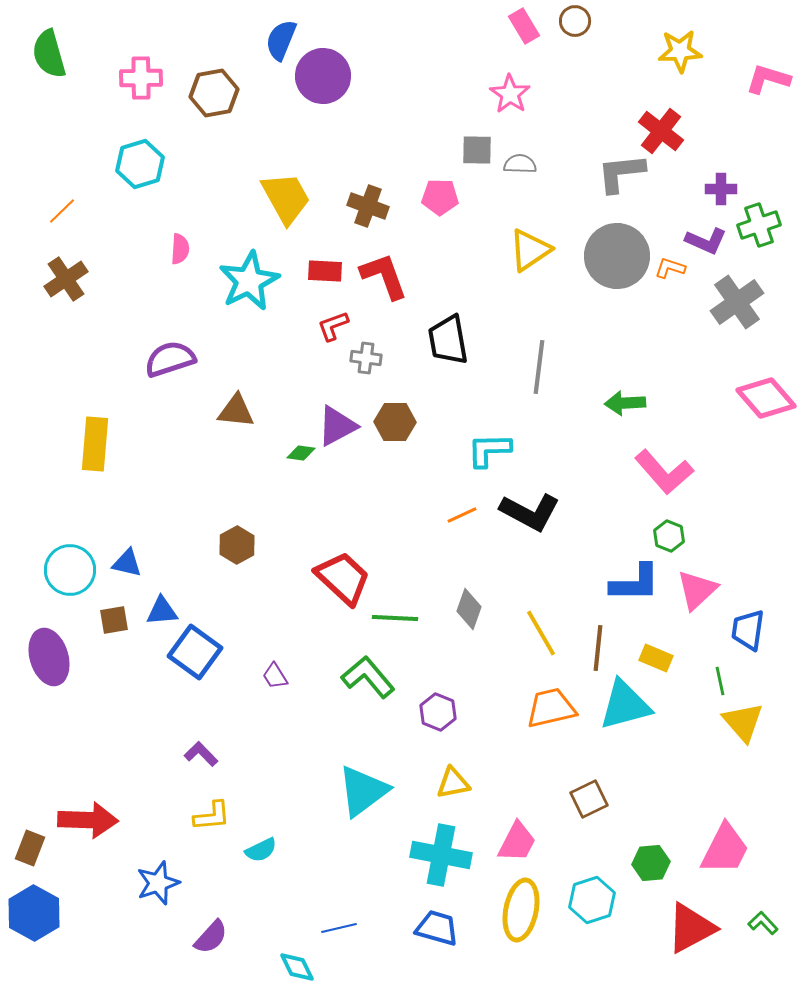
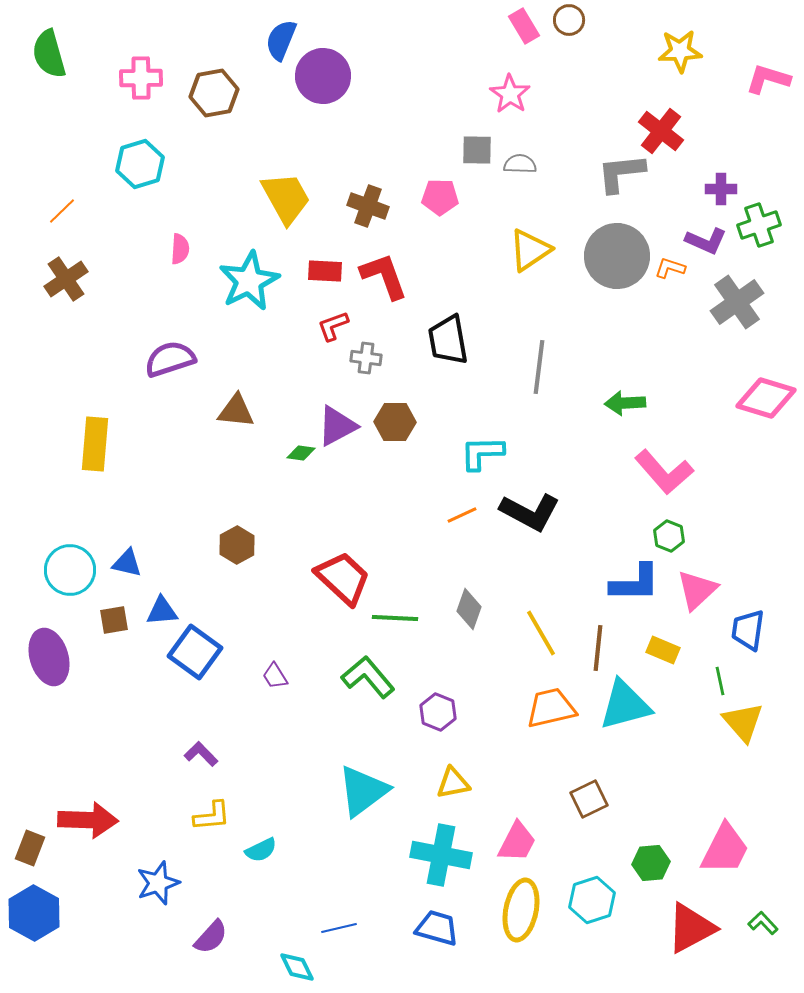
brown circle at (575, 21): moved 6 px left, 1 px up
pink diamond at (766, 398): rotated 32 degrees counterclockwise
cyan L-shape at (489, 450): moved 7 px left, 3 px down
yellow rectangle at (656, 658): moved 7 px right, 8 px up
